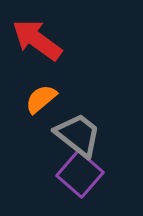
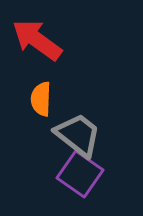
orange semicircle: rotated 48 degrees counterclockwise
purple square: rotated 6 degrees counterclockwise
